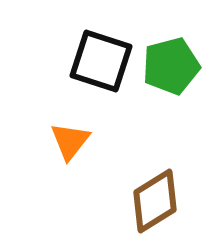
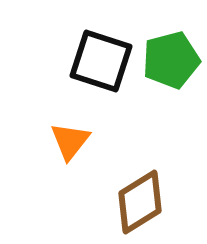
green pentagon: moved 6 px up
brown diamond: moved 15 px left, 1 px down
